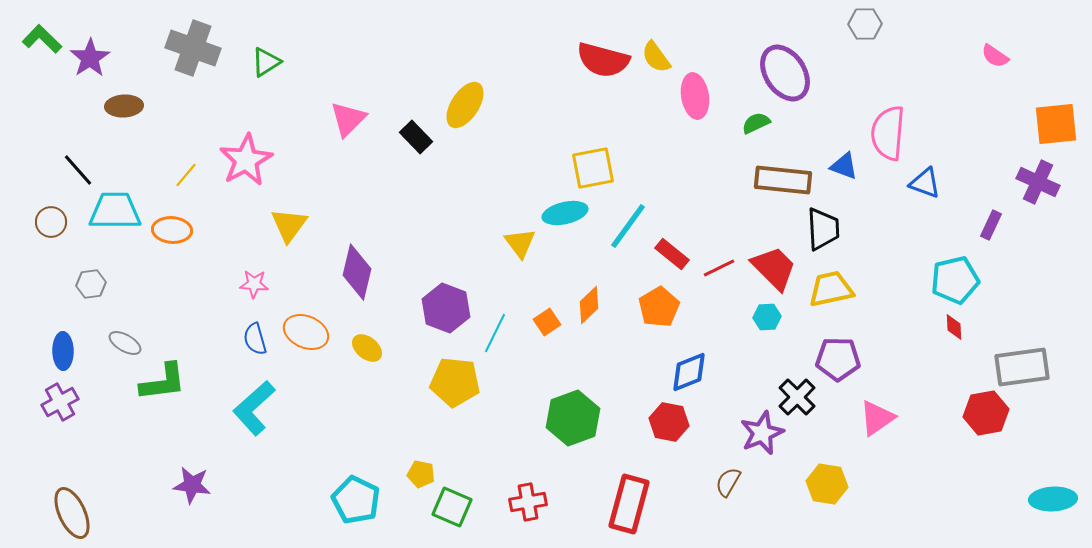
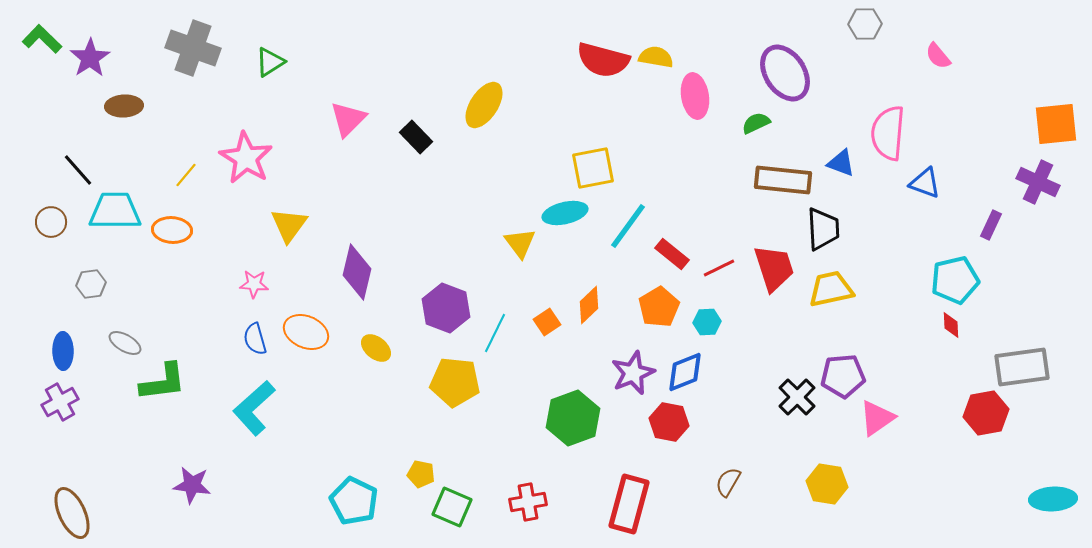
pink semicircle at (995, 56): moved 57 px left; rotated 16 degrees clockwise
yellow semicircle at (656, 57): rotated 136 degrees clockwise
green triangle at (266, 62): moved 4 px right
yellow ellipse at (465, 105): moved 19 px right
pink star at (246, 160): moved 2 px up; rotated 12 degrees counterclockwise
blue triangle at (844, 166): moved 3 px left, 3 px up
red trapezoid at (774, 268): rotated 27 degrees clockwise
cyan hexagon at (767, 317): moved 60 px left, 5 px down
red diamond at (954, 327): moved 3 px left, 2 px up
yellow ellipse at (367, 348): moved 9 px right
purple pentagon at (838, 359): moved 5 px right, 17 px down; rotated 6 degrees counterclockwise
blue diamond at (689, 372): moved 4 px left
purple star at (762, 433): moved 129 px left, 60 px up
cyan pentagon at (356, 500): moved 2 px left, 1 px down
